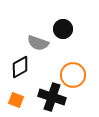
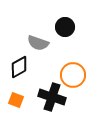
black circle: moved 2 px right, 2 px up
black diamond: moved 1 px left
